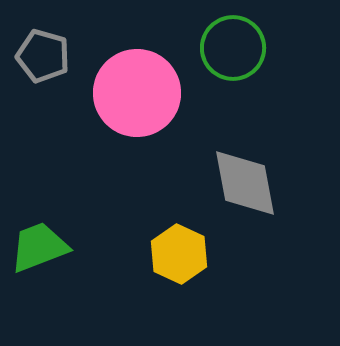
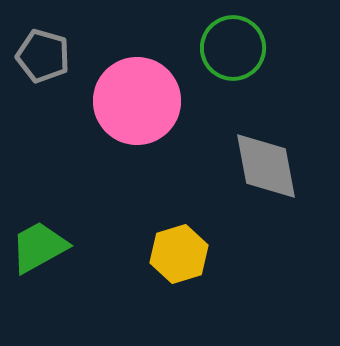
pink circle: moved 8 px down
gray diamond: moved 21 px right, 17 px up
green trapezoid: rotated 8 degrees counterclockwise
yellow hexagon: rotated 18 degrees clockwise
